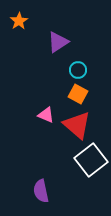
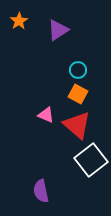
purple triangle: moved 12 px up
